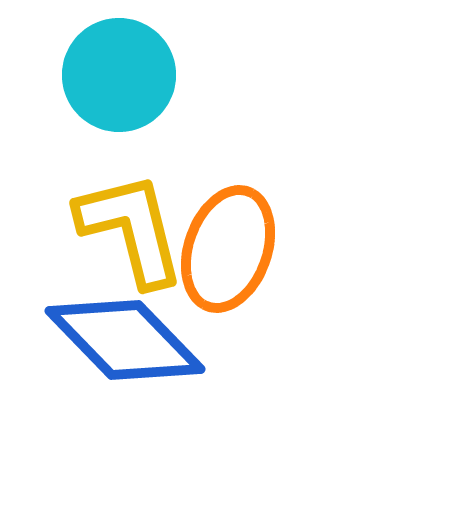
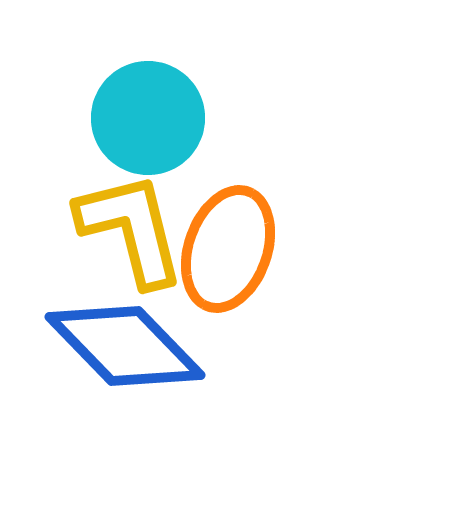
cyan circle: moved 29 px right, 43 px down
blue diamond: moved 6 px down
